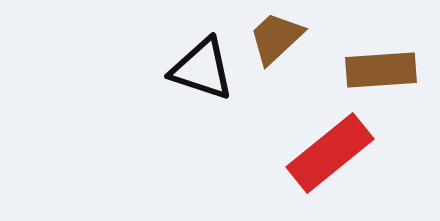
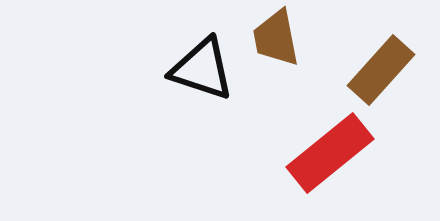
brown trapezoid: rotated 58 degrees counterclockwise
brown rectangle: rotated 44 degrees counterclockwise
